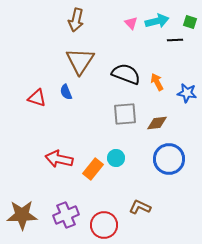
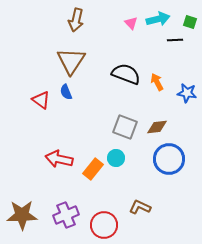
cyan arrow: moved 1 px right, 2 px up
brown triangle: moved 9 px left
red triangle: moved 4 px right, 2 px down; rotated 18 degrees clockwise
gray square: moved 13 px down; rotated 25 degrees clockwise
brown diamond: moved 4 px down
